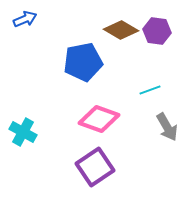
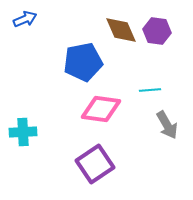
brown diamond: rotated 36 degrees clockwise
cyan line: rotated 15 degrees clockwise
pink diamond: moved 2 px right, 10 px up; rotated 12 degrees counterclockwise
gray arrow: moved 2 px up
cyan cross: rotated 32 degrees counterclockwise
purple square: moved 3 px up
